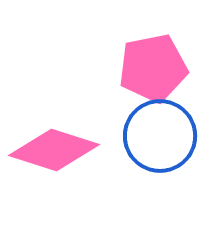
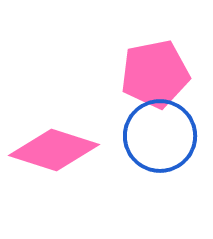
pink pentagon: moved 2 px right, 6 px down
